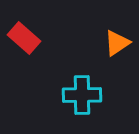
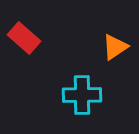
orange triangle: moved 2 px left, 4 px down
